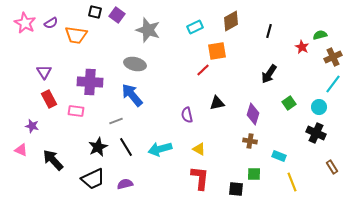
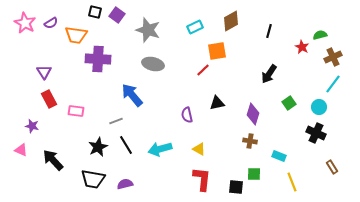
gray ellipse at (135, 64): moved 18 px right
purple cross at (90, 82): moved 8 px right, 23 px up
black line at (126, 147): moved 2 px up
red L-shape at (200, 178): moved 2 px right, 1 px down
black trapezoid at (93, 179): rotated 35 degrees clockwise
black square at (236, 189): moved 2 px up
